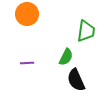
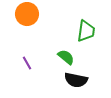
green semicircle: rotated 78 degrees counterclockwise
purple line: rotated 64 degrees clockwise
black semicircle: rotated 55 degrees counterclockwise
